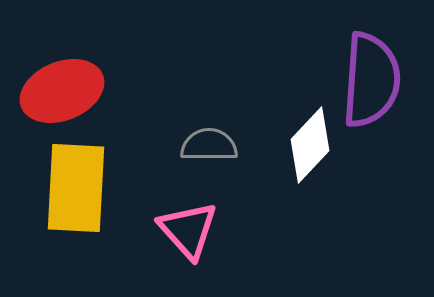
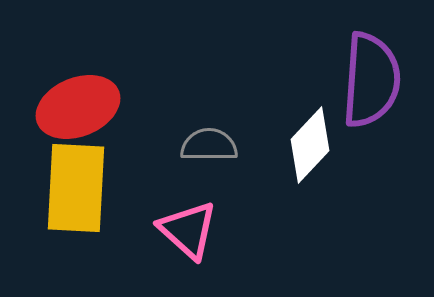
red ellipse: moved 16 px right, 16 px down
pink triangle: rotated 6 degrees counterclockwise
